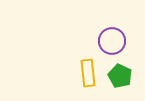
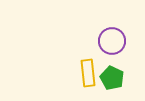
green pentagon: moved 8 px left, 2 px down
